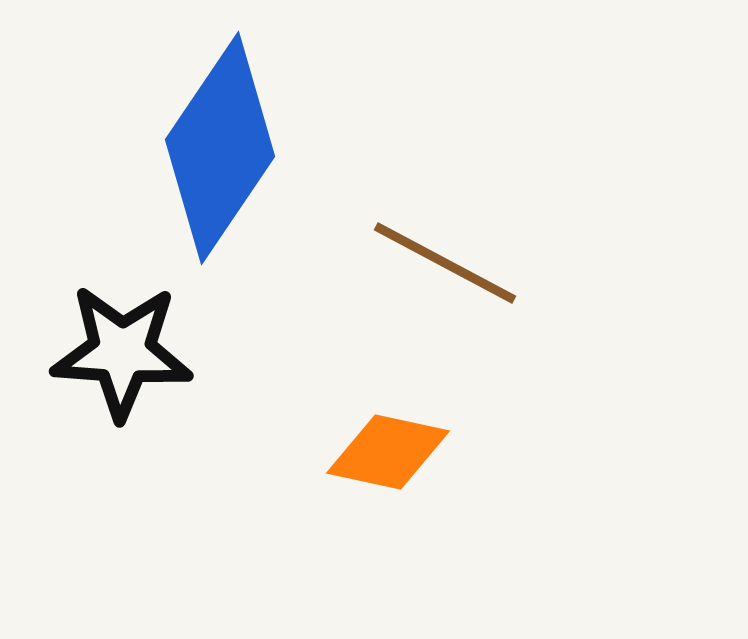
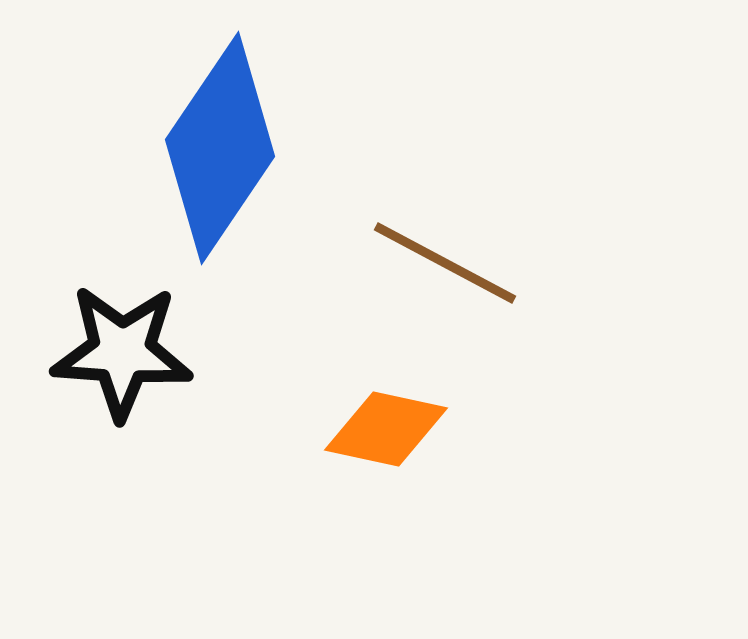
orange diamond: moved 2 px left, 23 px up
